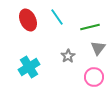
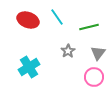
red ellipse: rotated 45 degrees counterclockwise
green line: moved 1 px left
gray triangle: moved 5 px down
gray star: moved 5 px up
